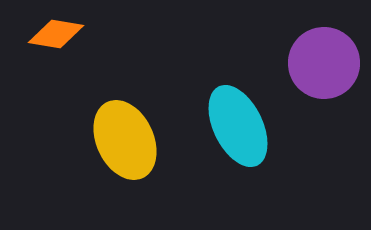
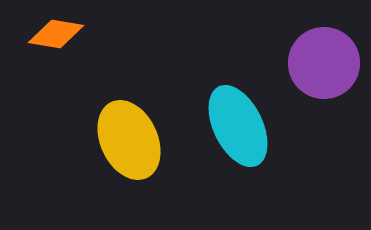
yellow ellipse: moved 4 px right
